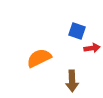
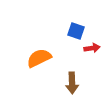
blue square: moved 1 px left
brown arrow: moved 2 px down
